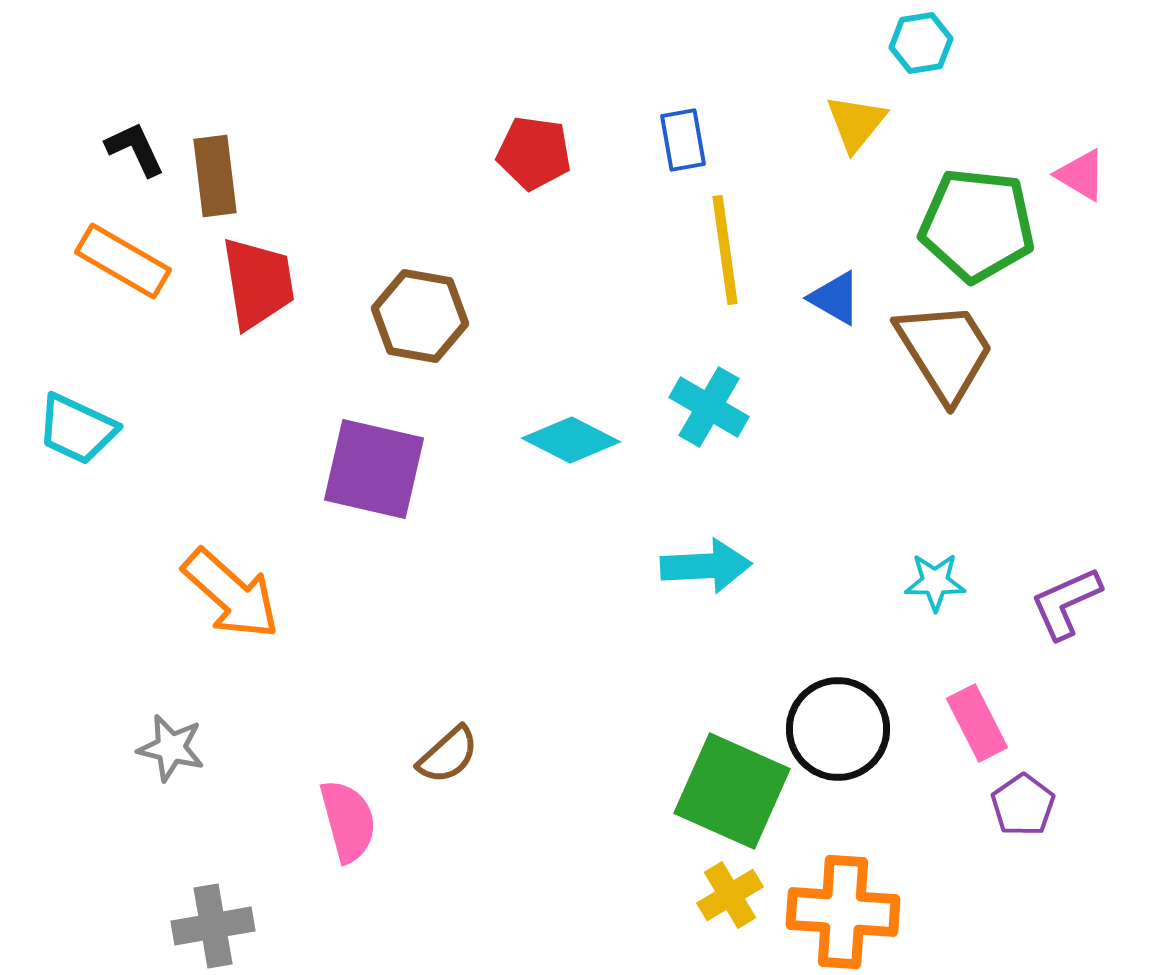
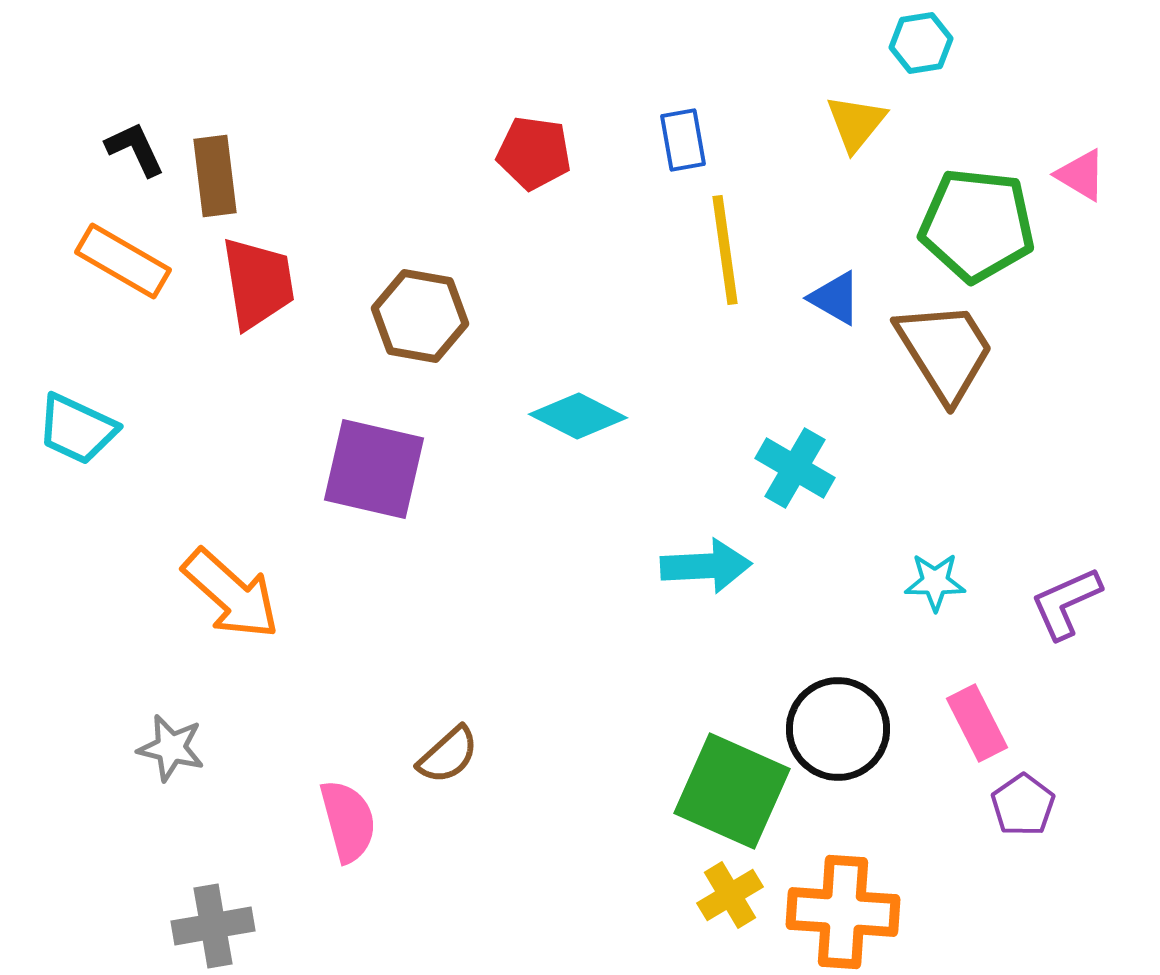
cyan cross: moved 86 px right, 61 px down
cyan diamond: moved 7 px right, 24 px up
